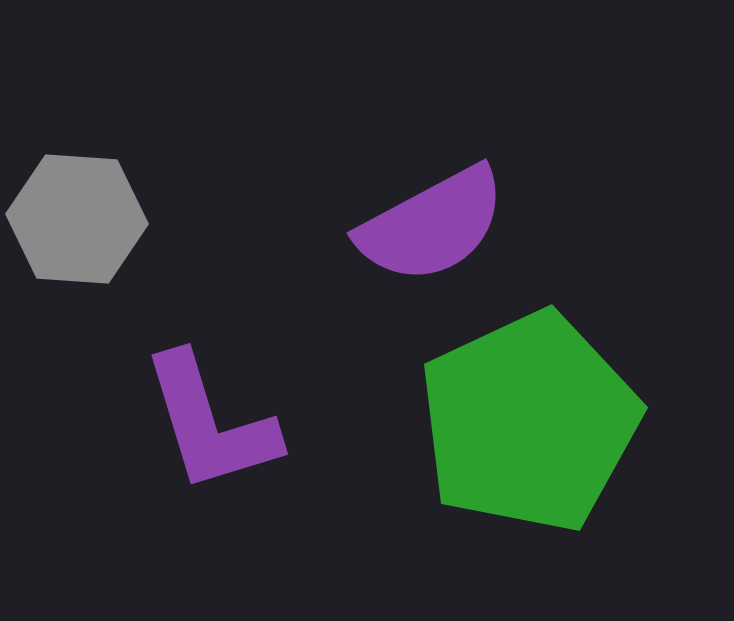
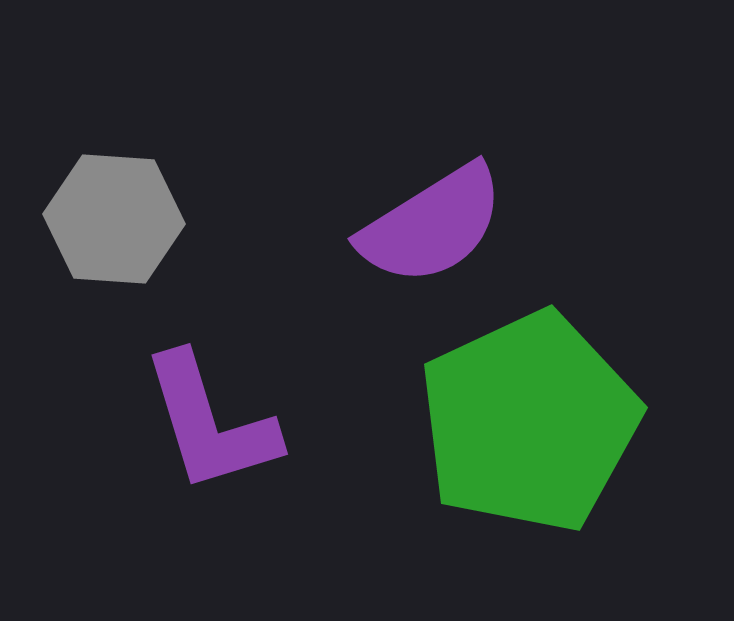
gray hexagon: moved 37 px right
purple semicircle: rotated 4 degrees counterclockwise
